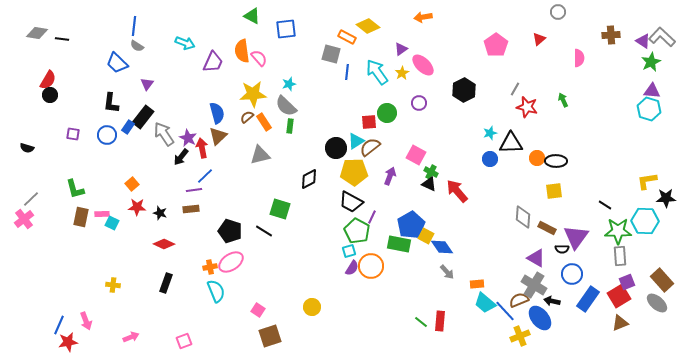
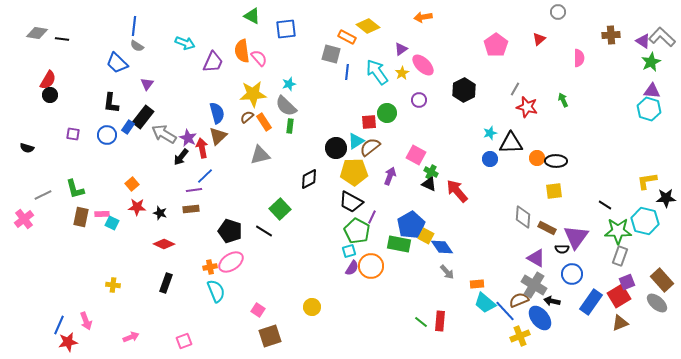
purple circle at (419, 103): moved 3 px up
gray arrow at (164, 134): rotated 25 degrees counterclockwise
gray line at (31, 199): moved 12 px right, 4 px up; rotated 18 degrees clockwise
green square at (280, 209): rotated 30 degrees clockwise
cyan hexagon at (645, 221): rotated 12 degrees clockwise
gray rectangle at (620, 256): rotated 24 degrees clockwise
blue rectangle at (588, 299): moved 3 px right, 3 px down
